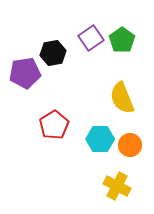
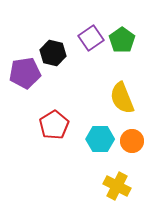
black hexagon: rotated 25 degrees clockwise
orange circle: moved 2 px right, 4 px up
